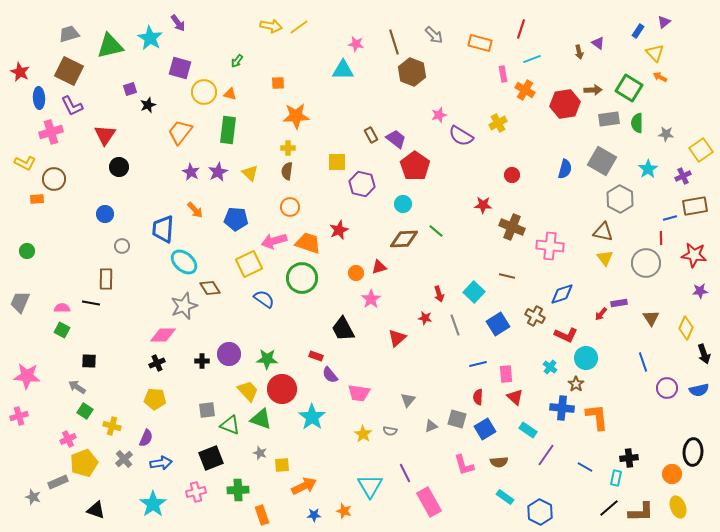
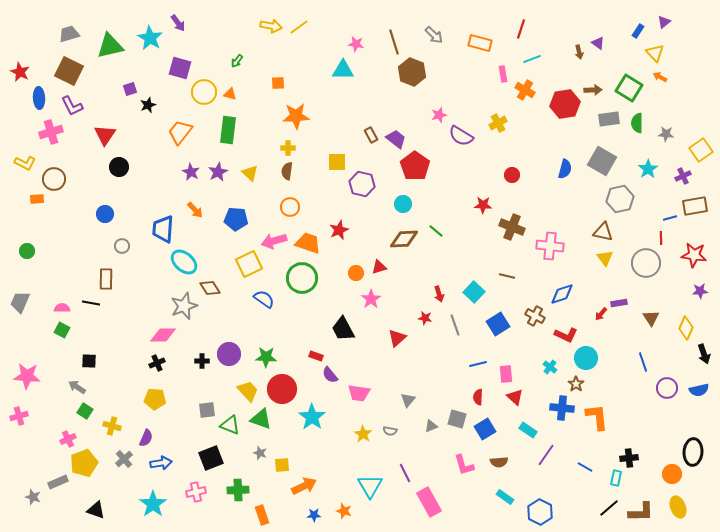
gray hexagon at (620, 199): rotated 20 degrees clockwise
green star at (267, 359): moved 1 px left, 2 px up
